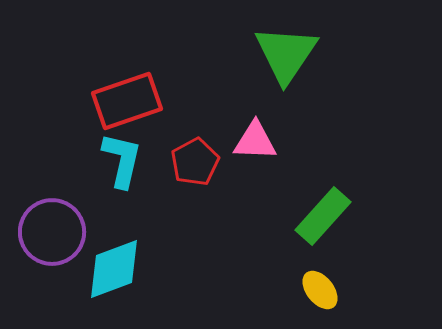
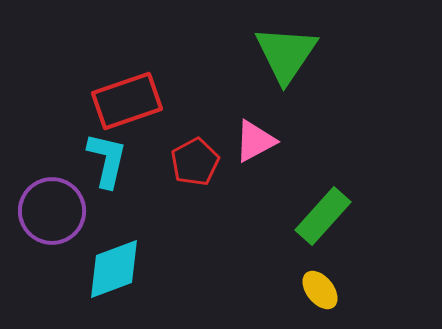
pink triangle: rotated 30 degrees counterclockwise
cyan L-shape: moved 15 px left
purple circle: moved 21 px up
